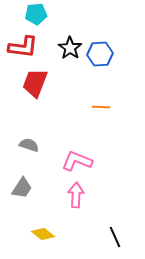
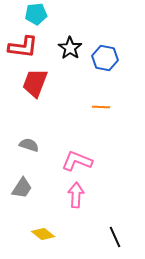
blue hexagon: moved 5 px right, 4 px down; rotated 15 degrees clockwise
